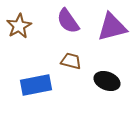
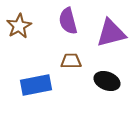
purple semicircle: rotated 20 degrees clockwise
purple triangle: moved 1 px left, 6 px down
brown trapezoid: rotated 15 degrees counterclockwise
